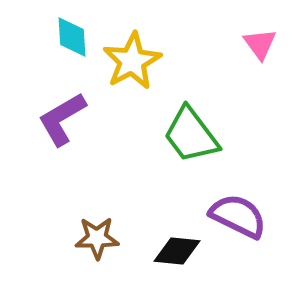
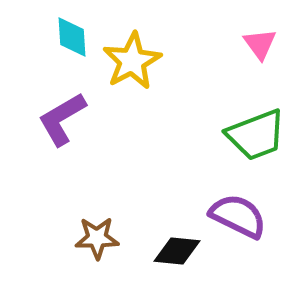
green trapezoid: moved 65 px right; rotated 74 degrees counterclockwise
